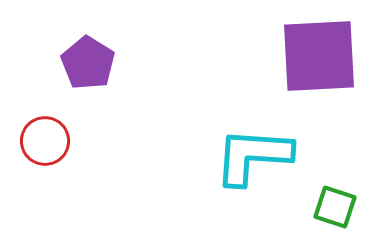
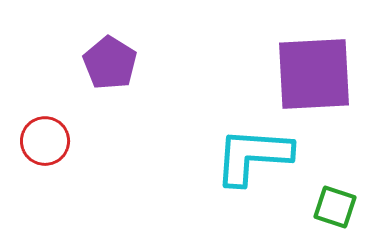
purple square: moved 5 px left, 18 px down
purple pentagon: moved 22 px right
